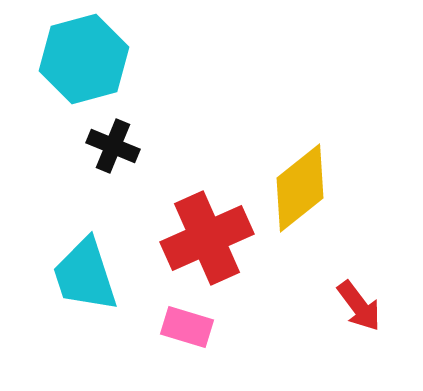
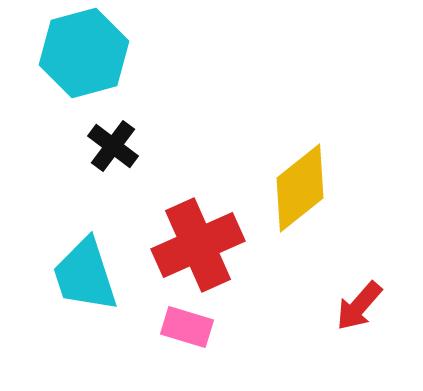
cyan hexagon: moved 6 px up
black cross: rotated 15 degrees clockwise
red cross: moved 9 px left, 7 px down
red arrow: rotated 78 degrees clockwise
